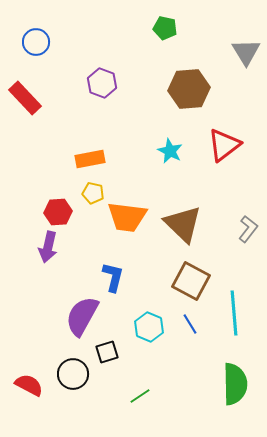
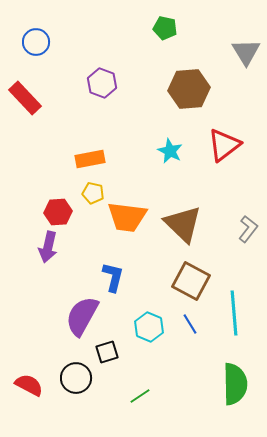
black circle: moved 3 px right, 4 px down
